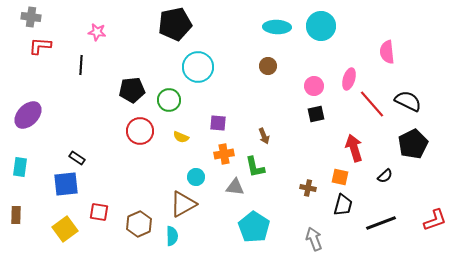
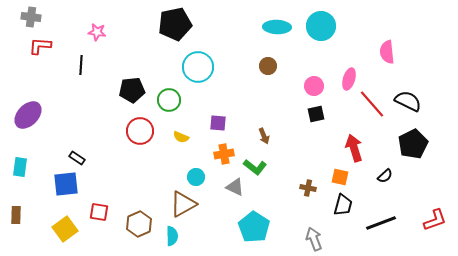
green L-shape at (255, 167): rotated 40 degrees counterclockwise
gray triangle at (235, 187): rotated 18 degrees clockwise
